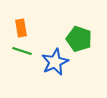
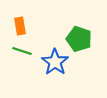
orange rectangle: moved 1 px left, 2 px up
blue star: rotated 12 degrees counterclockwise
